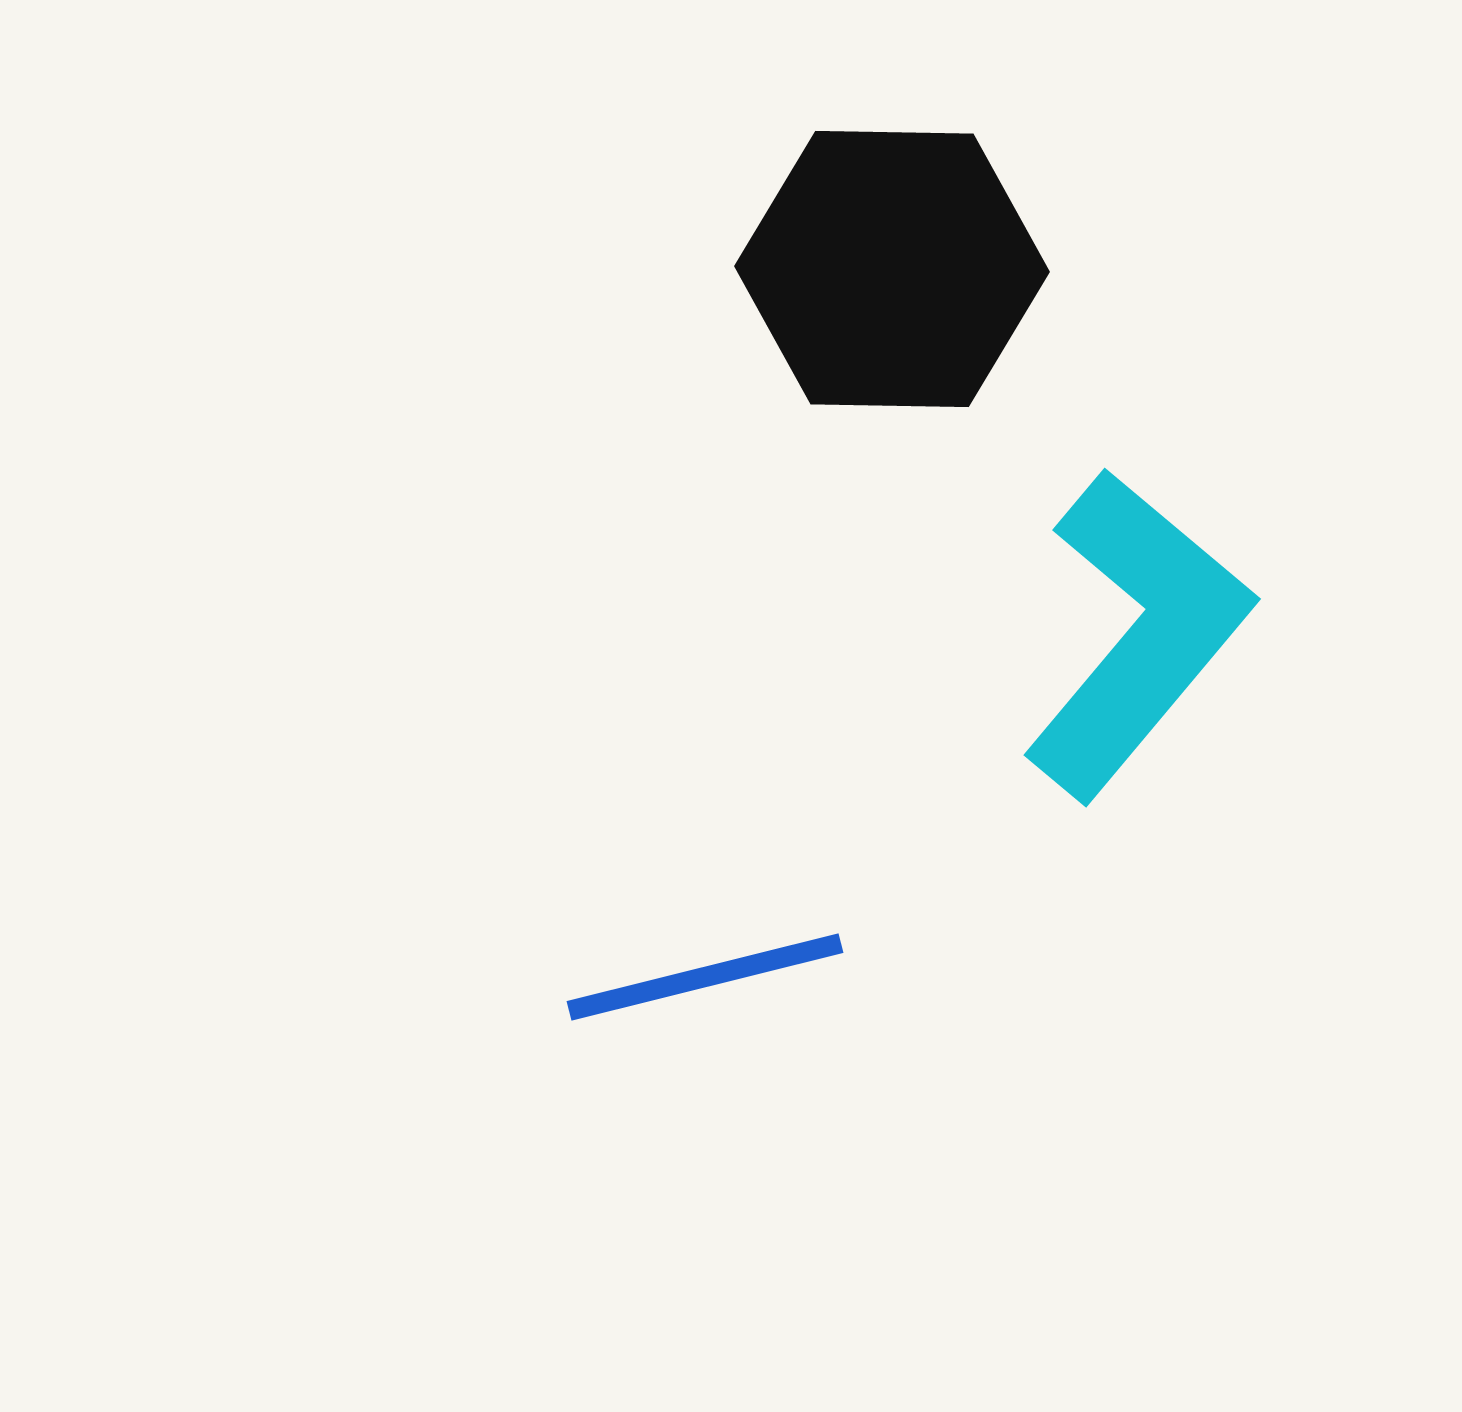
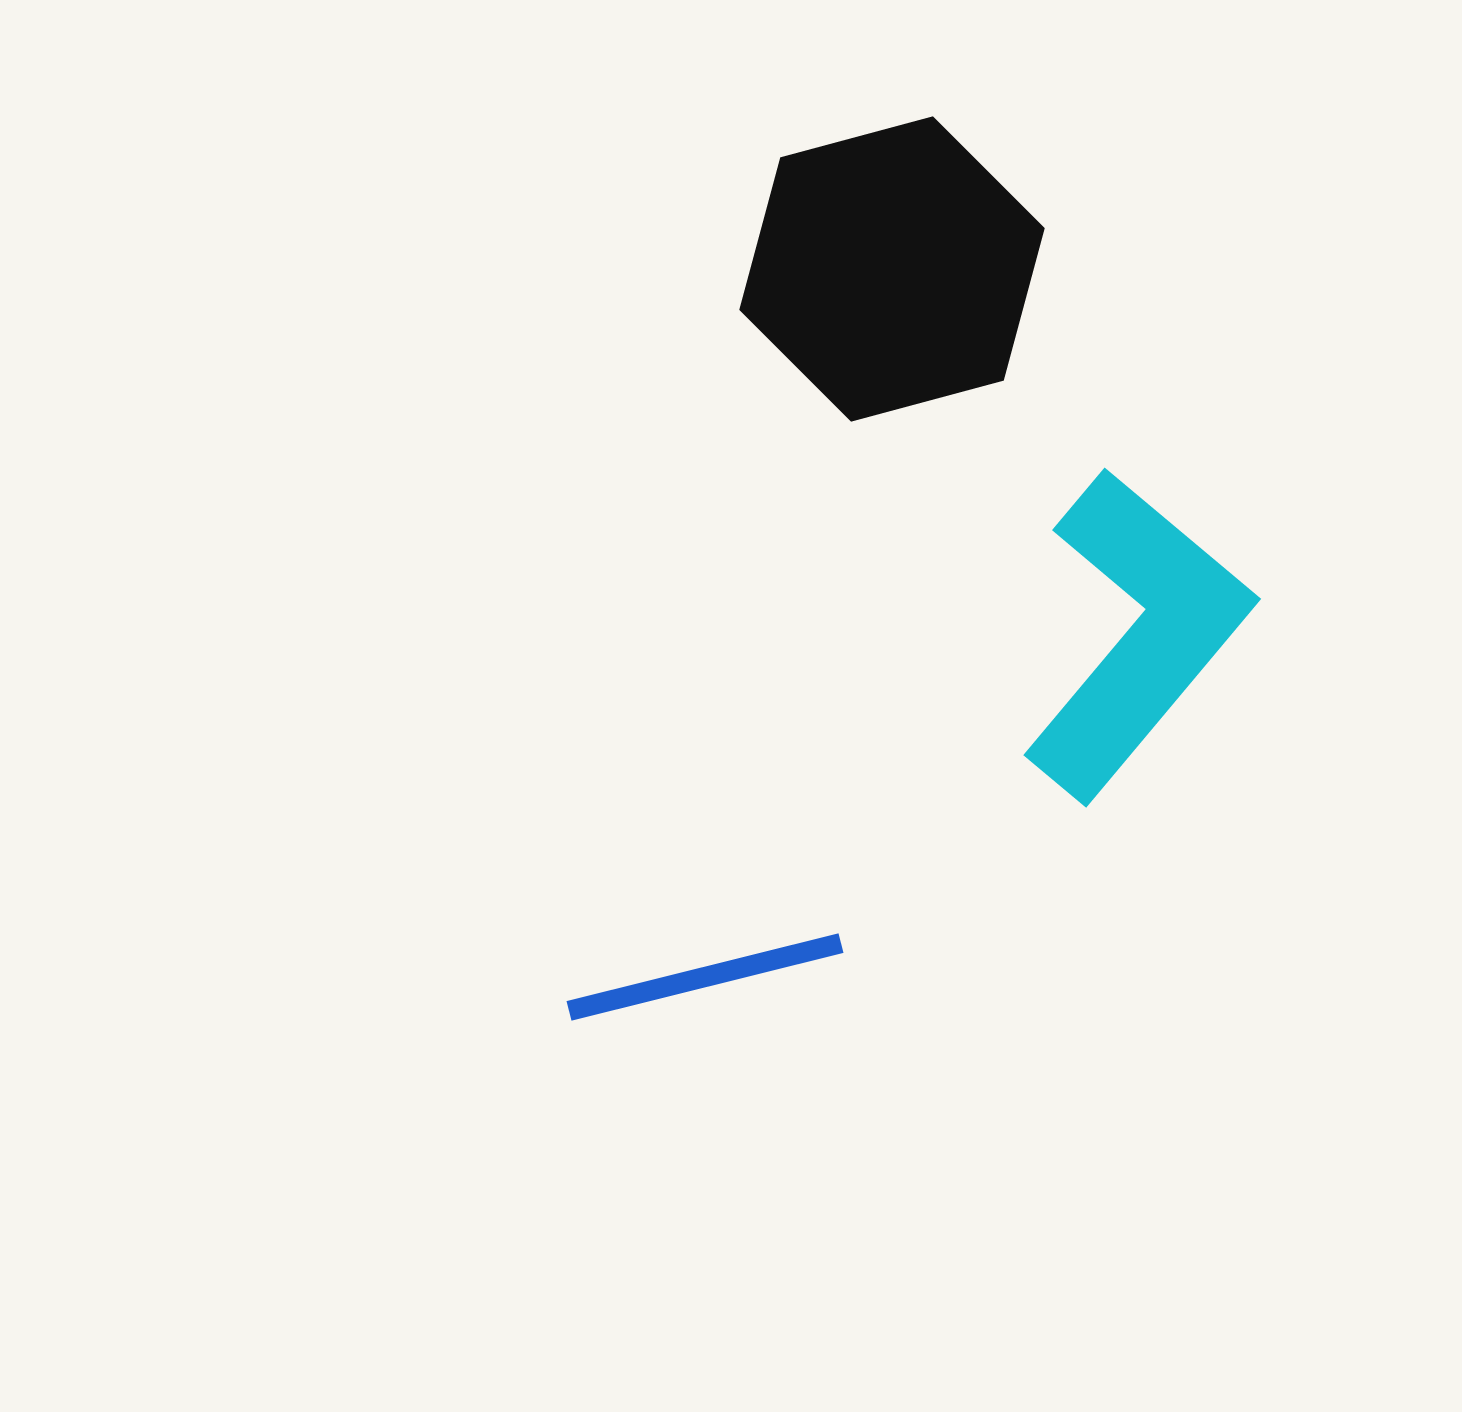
black hexagon: rotated 16 degrees counterclockwise
